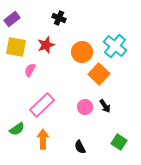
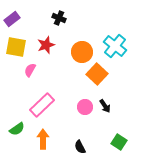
orange square: moved 2 px left
